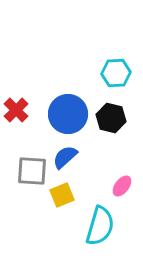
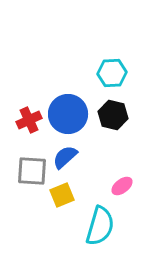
cyan hexagon: moved 4 px left
red cross: moved 13 px right, 10 px down; rotated 20 degrees clockwise
black hexagon: moved 2 px right, 3 px up
pink ellipse: rotated 15 degrees clockwise
